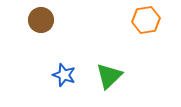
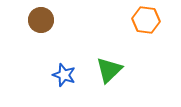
orange hexagon: rotated 16 degrees clockwise
green triangle: moved 6 px up
